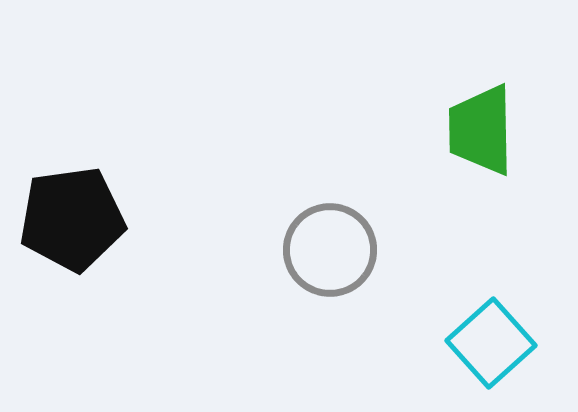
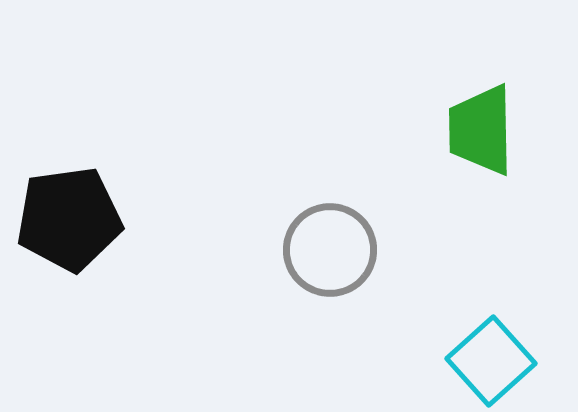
black pentagon: moved 3 px left
cyan square: moved 18 px down
